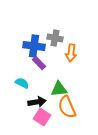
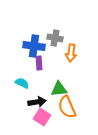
purple rectangle: rotated 40 degrees clockwise
